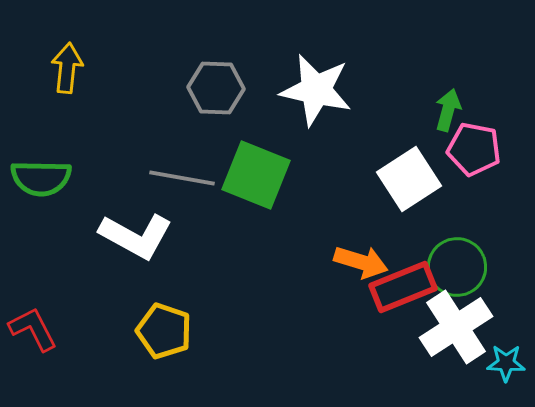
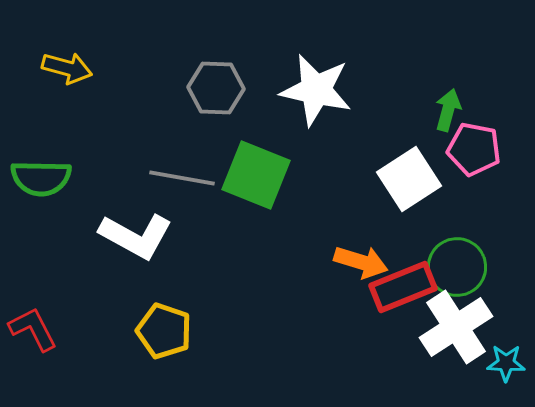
yellow arrow: rotated 99 degrees clockwise
